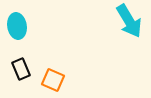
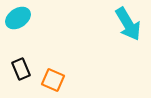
cyan arrow: moved 1 px left, 3 px down
cyan ellipse: moved 1 px right, 8 px up; rotated 65 degrees clockwise
